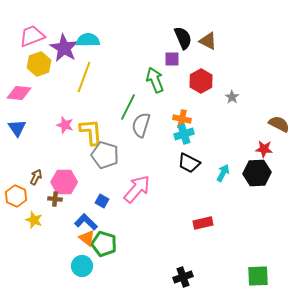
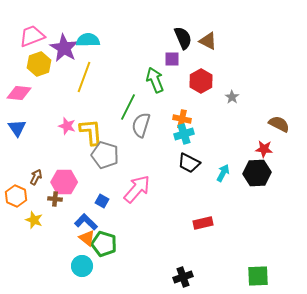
pink star: moved 2 px right, 1 px down
